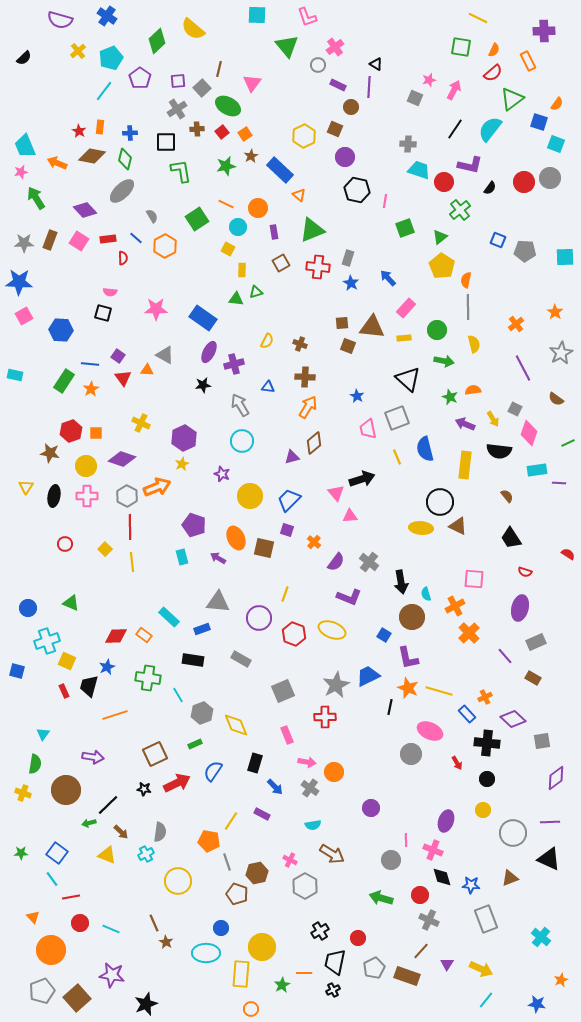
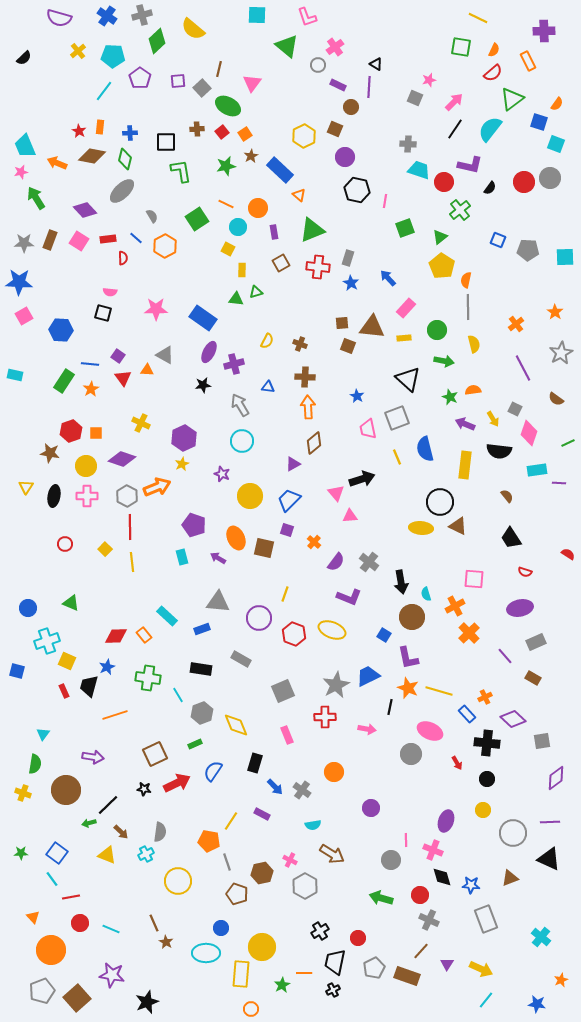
purple semicircle at (60, 20): moved 1 px left, 2 px up
green triangle at (287, 46): rotated 10 degrees counterclockwise
cyan pentagon at (111, 58): moved 2 px right, 2 px up; rotated 25 degrees clockwise
pink arrow at (454, 90): moved 12 px down; rotated 18 degrees clockwise
gray cross at (177, 109): moved 35 px left, 94 px up; rotated 18 degrees clockwise
gray pentagon at (525, 251): moved 3 px right, 1 px up
orange arrow at (308, 407): rotated 35 degrees counterclockwise
purple triangle at (292, 457): moved 1 px right, 7 px down; rotated 14 degrees counterclockwise
purple ellipse at (520, 608): rotated 65 degrees clockwise
cyan rectangle at (169, 617): moved 2 px left, 1 px up
orange rectangle at (144, 635): rotated 14 degrees clockwise
black rectangle at (193, 660): moved 8 px right, 9 px down
pink arrow at (307, 762): moved 60 px right, 33 px up
gray cross at (310, 788): moved 8 px left, 2 px down
brown hexagon at (257, 873): moved 5 px right
black star at (146, 1004): moved 1 px right, 2 px up
